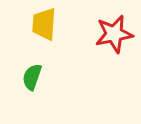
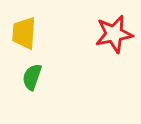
yellow trapezoid: moved 20 px left, 9 px down
